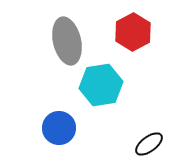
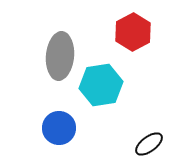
gray ellipse: moved 7 px left, 15 px down; rotated 18 degrees clockwise
